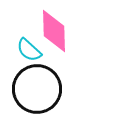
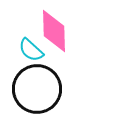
cyan semicircle: moved 2 px right
